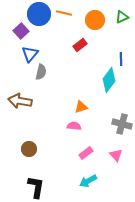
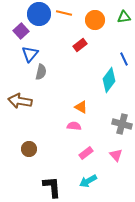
green triangle: moved 2 px right; rotated 16 degrees clockwise
blue line: moved 3 px right; rotated 24 degrees counterclockwise
orange triangle: rotated 48 degrees clockwise
black L-shape: moved 16 px right; rotated 15 degrees counterclockwise
